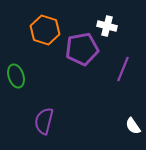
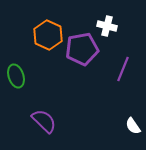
orange hexagon: moved 3 px right, 5 px down; rotated 8 degrees clockwise
purple semicircle: rotated 120 degrees clockwise
